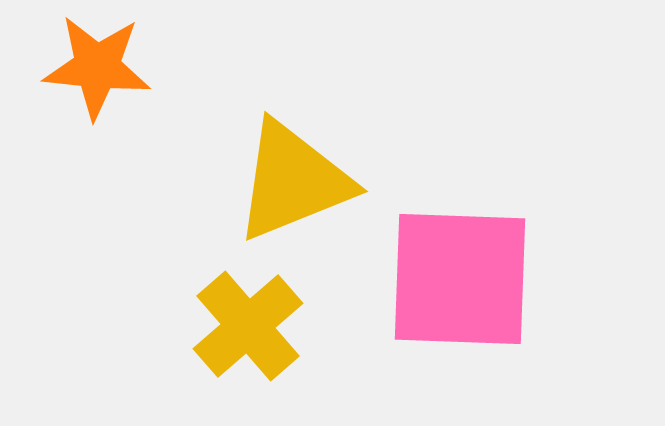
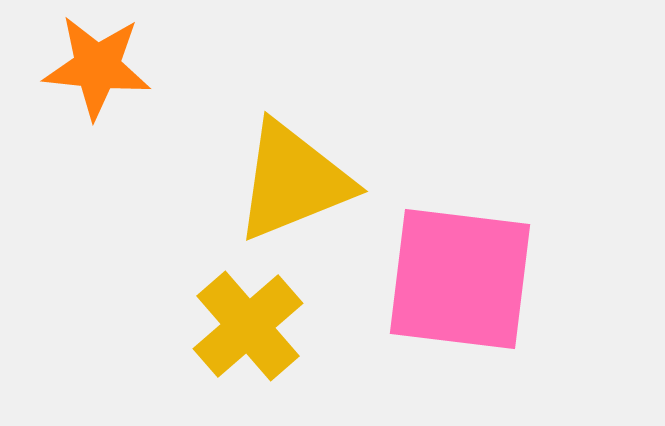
pink square: rotated 5 degrees clockwise
